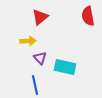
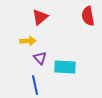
cyan rectangle: rotated 10 degrees counterclockwise
